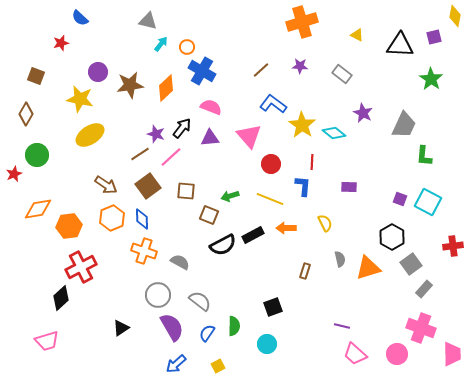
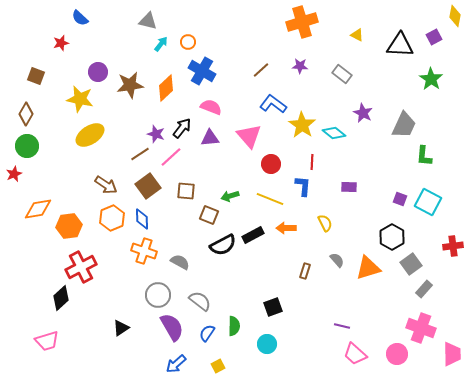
purple square at (434, 37): rotated 14 degrees counterclockwise
orange circle at (187, 47): moved 1 px right, 5 px up
green circle at (37, 155): moved 10 px left, 9 px up
gray semicircle at (340, 259): moved 3 px left, 1 px down; rotated 28 degrees counterclockwise
